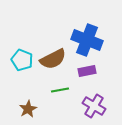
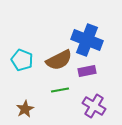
brown semicircle: moved 6 px right, 1 px down
brown star: moved 3 px left
